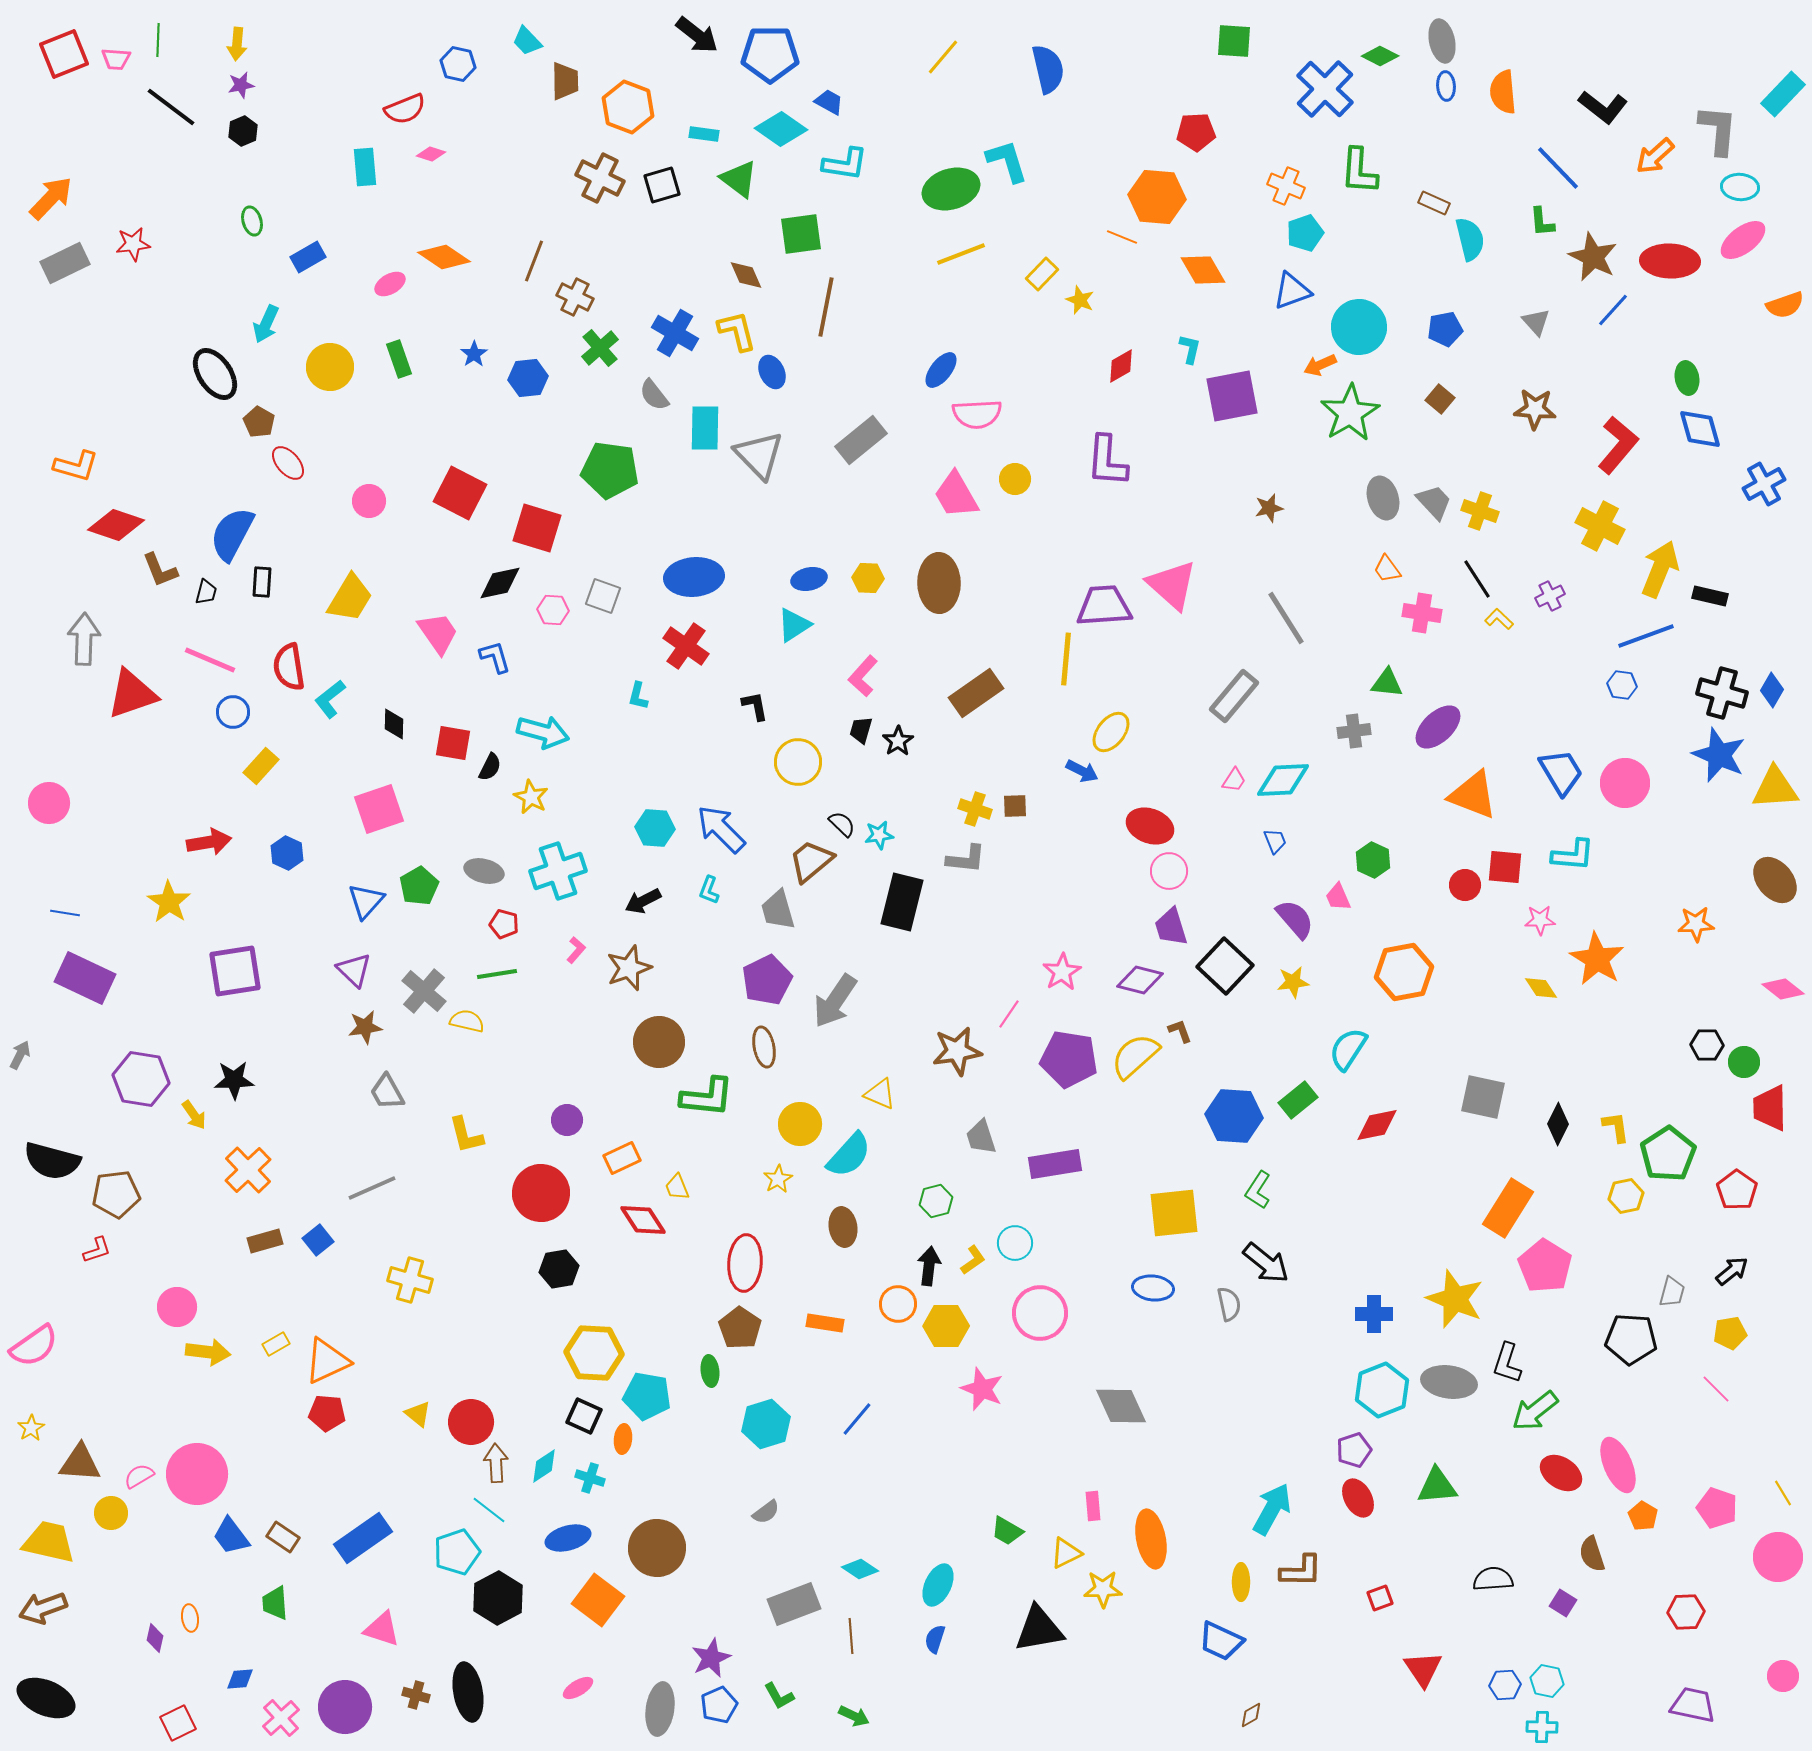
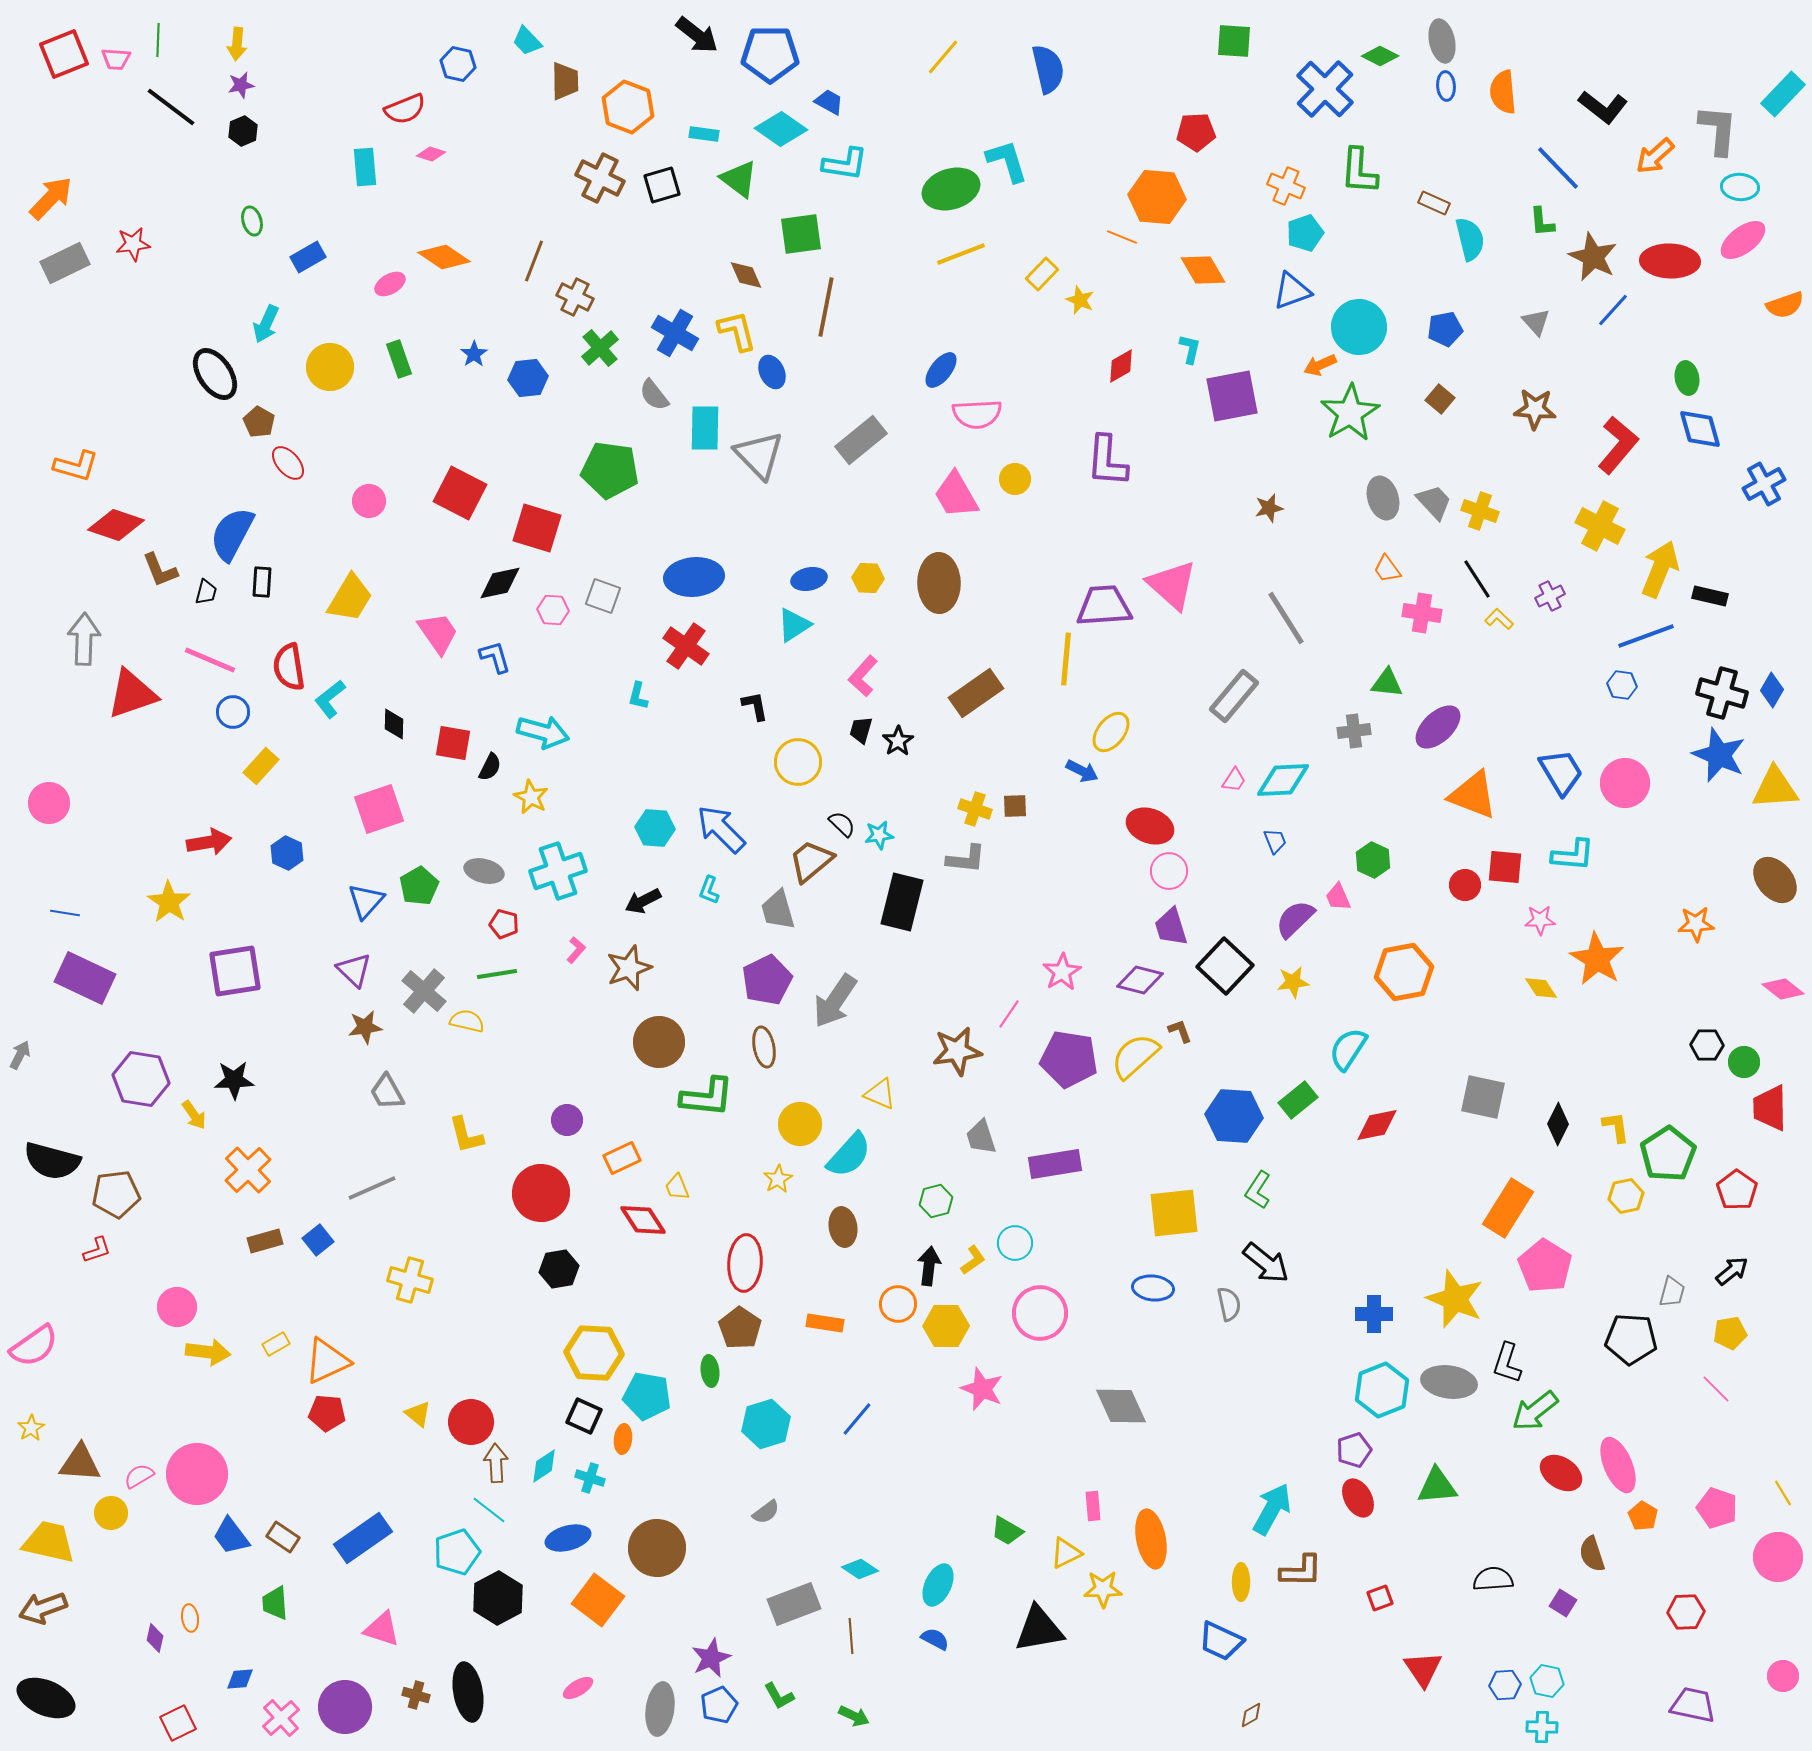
purple semicircle at (1295, 919): rotated 93 degrees counterclockwise
blue semicircle at (935, 1639): rotated 100 degrees clockwise
